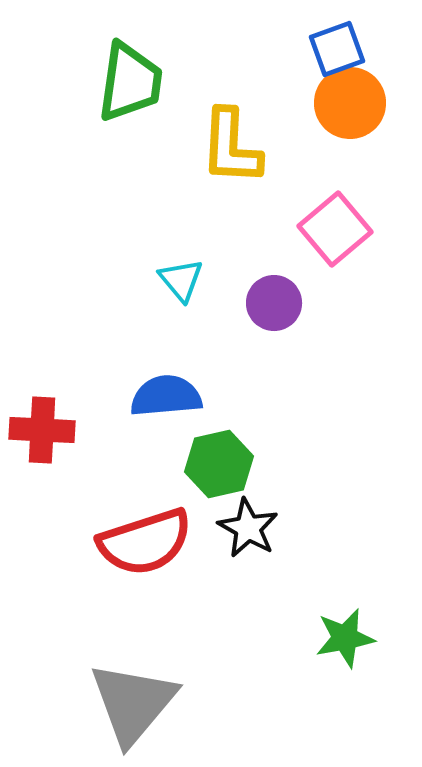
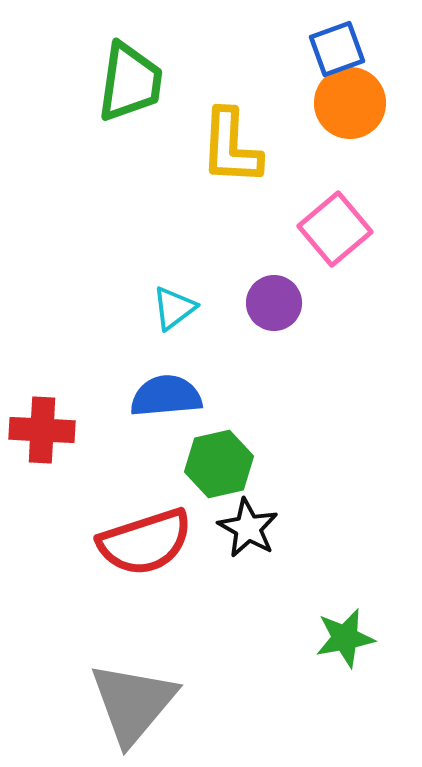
cyan triangle: moved 7 px left, 28 px down; rotated 33 degrees clockwise
